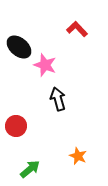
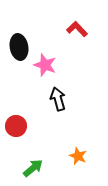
black ellipse: rotated 40 degrees clockwise
green arrow: moved 3 px right, 1 px up
